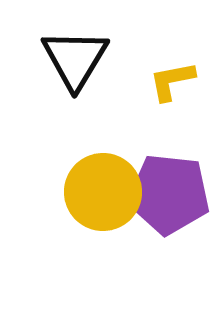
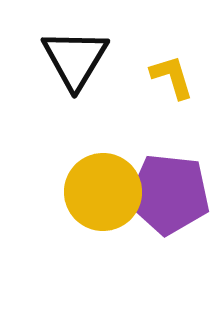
yellow L-shape: moved 4 px up; rotated 84 degrees clockwise
